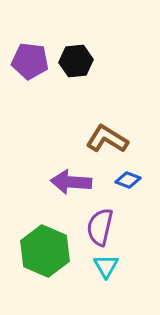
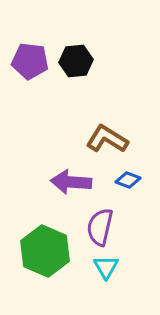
cyan triangle: moved 1 px down
